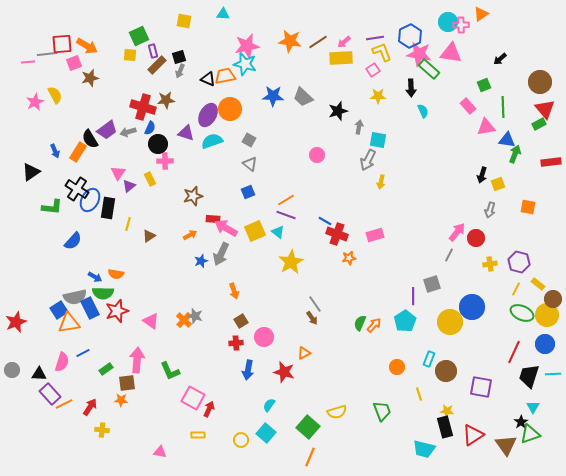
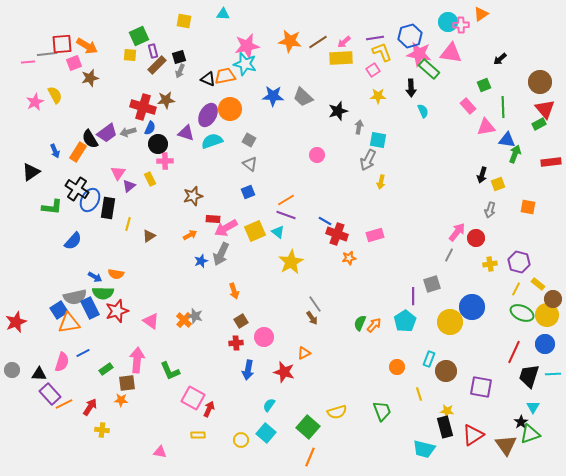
blue hexagon at (410, 36): rotated 10 degrees clockwise
purple trapezoid at (107, 130): moved 3 px down
pink arrow at (226, 228): rotated 60 degrees counterclockwise
